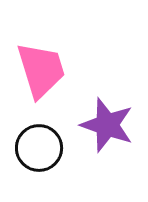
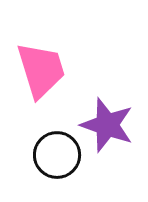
black circle: moved 18 px right, 7 px down
